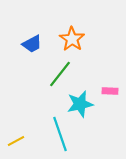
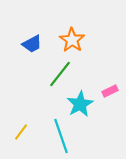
orange star: moved 1 px down
pink rectangle: rotated 28 degrees counterclockwise
cyan star: rotated 16 degrees counterclockwise
cyan line: moved 1 px right, 2 px down
yellow line: moved 5 px right, 9 px up; rotated 24 degrees counterclockwise
